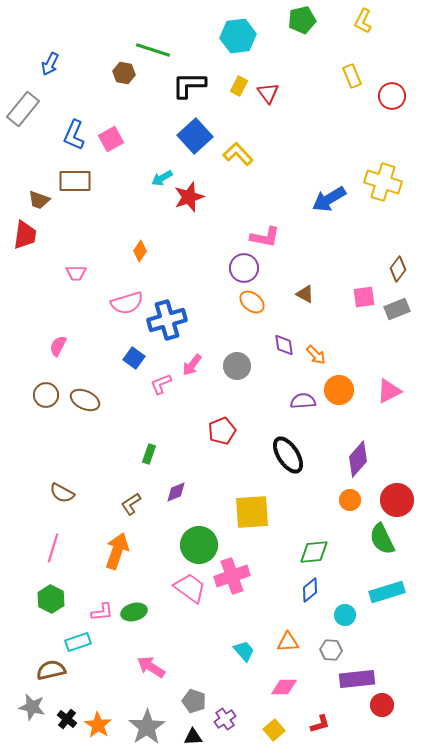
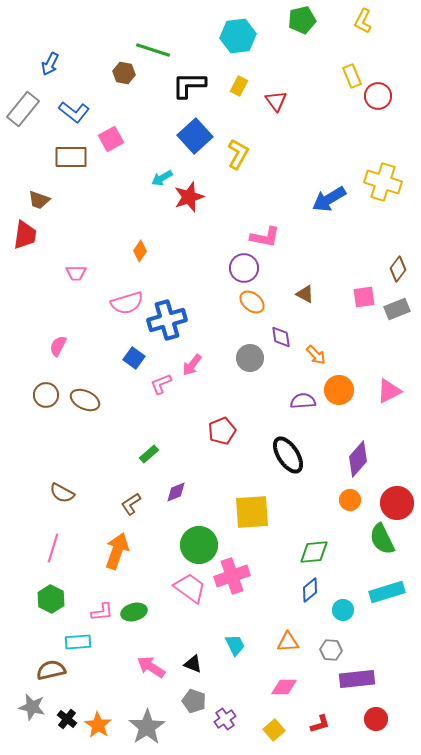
red triangle at (268, 93): moved 8 px right, 8 px down
red circle at (392, 96): moved 14 px left
blue L-shape at (74, 135): moved 23 px up; rotated 76 degrees counterclockwise
yellow L-shape at (238, 154): rotated 72 degrees clockwise
brown rectangle at (75, 181): moved 4 px left, 24 px up
purple diamond at (284, 345): moved 3 px left, 8 px up
gray circle at (237, 366): moved 13 px right, 8 px up
green rectangle at (149, 454): rotated 30 degrees clockwise
red circle at (397, 500): moved 3 px down
cyan circle at (345, 615): moved 2 px left, 5 px up
cyan rectangle at (78, 642): rotated 15 degrees clockwise
cyan trapezoid at (244, 651): moved 9 px left, 6 px up; rotated 15 degrees clockwise
red circle at (382, 705): moved 6 px left, 14 px down
black triangle at (193, 737): moved 73 px up; rotated 24 degrees clockwise
